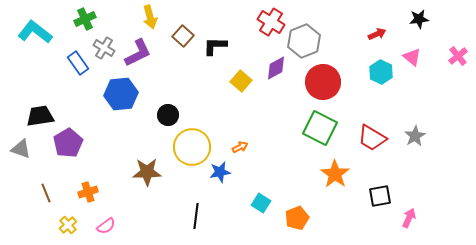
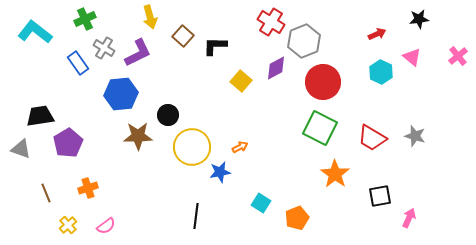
gray star: rotated 25 degrees counterclockwise
brown star: moved 9 px left, 36 px up
orange cross: moved 4 px up
